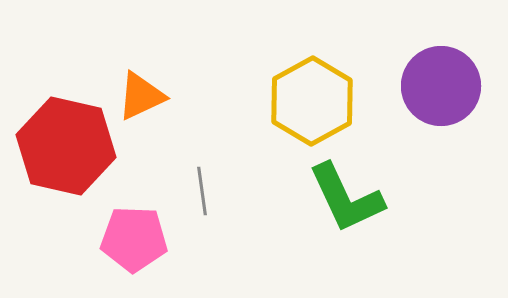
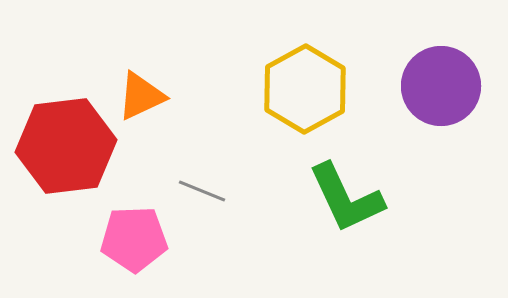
yellow hexagon: moved 7 px left, 12 px up
red hexagon: rotated 20 degrees counterclockwise
gray line: rotated 60 degrees counterclockwise
pink pentagon: rotated 4 degrees counterclockwise
